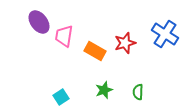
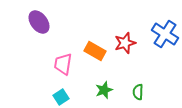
pink trapezoid: moved 1 px left, 28 px down
